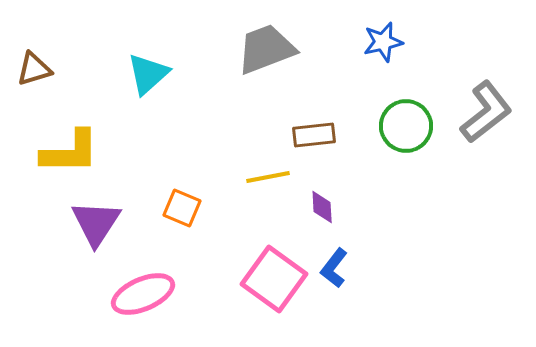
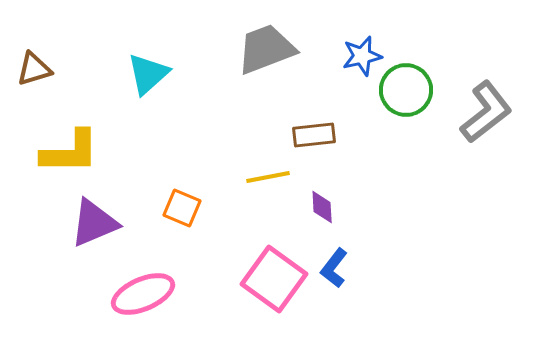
blue star: moved 21 px left, 14 px down
green circle: moved 36 px up
purple triangle: moved 2 px left; rotated 34 degrees clockwise
